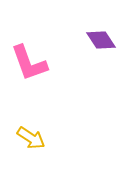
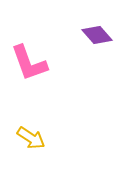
purple diamond: moved 4 px left, 5 px up; rotated 8 degrees counterclockwise
